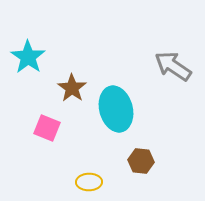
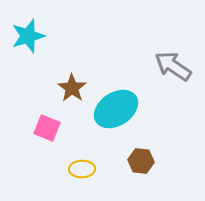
cyan star: moved 21 px up; rotated 20 degrees clockwise
cyan ellipse: rotated 72 degrees clockwise
yellow ellipse: moved 7 px left, 13 px up
